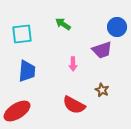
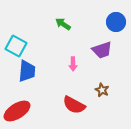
blue circle: moved 1 px left, 5 px up
cyan square: moved 6 px left, 12 px down; rotated 35 degrees clockwise
